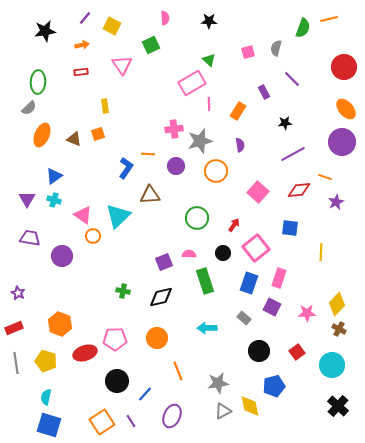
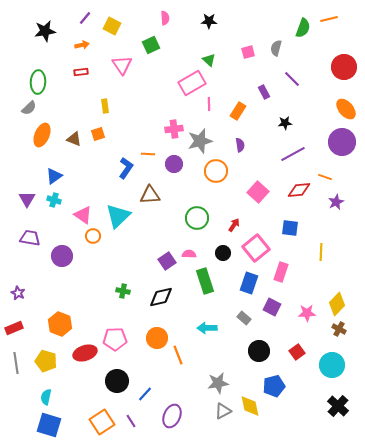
purple circle at (176, 166): moved 2 px left, 2 px up
purple square at (164, 262): moved 3 px right, 1 px up; rotated 12 degrees counterclockwise
pink rectangle at (279, 278): moved 2 px right, 6 px up
orange line at (178, 371): moved 16 px up
